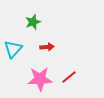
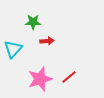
green star: rotated 21 degrees clockwise
red arrow: moved 6 px up
pink star: rotated 15 degrees counterclockwise
